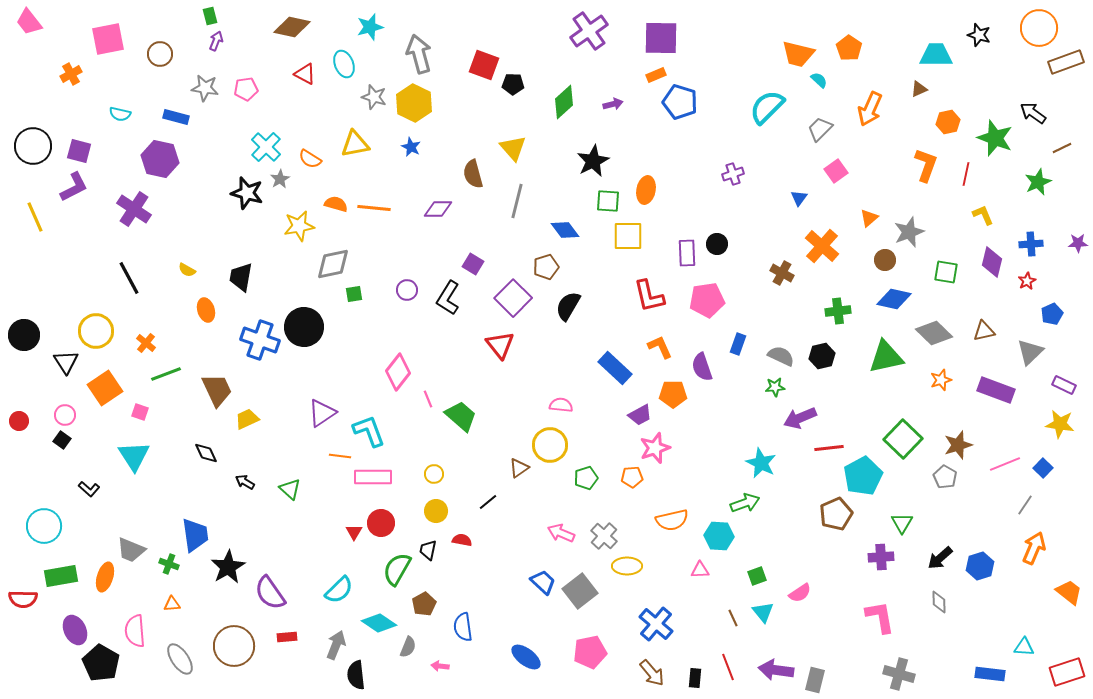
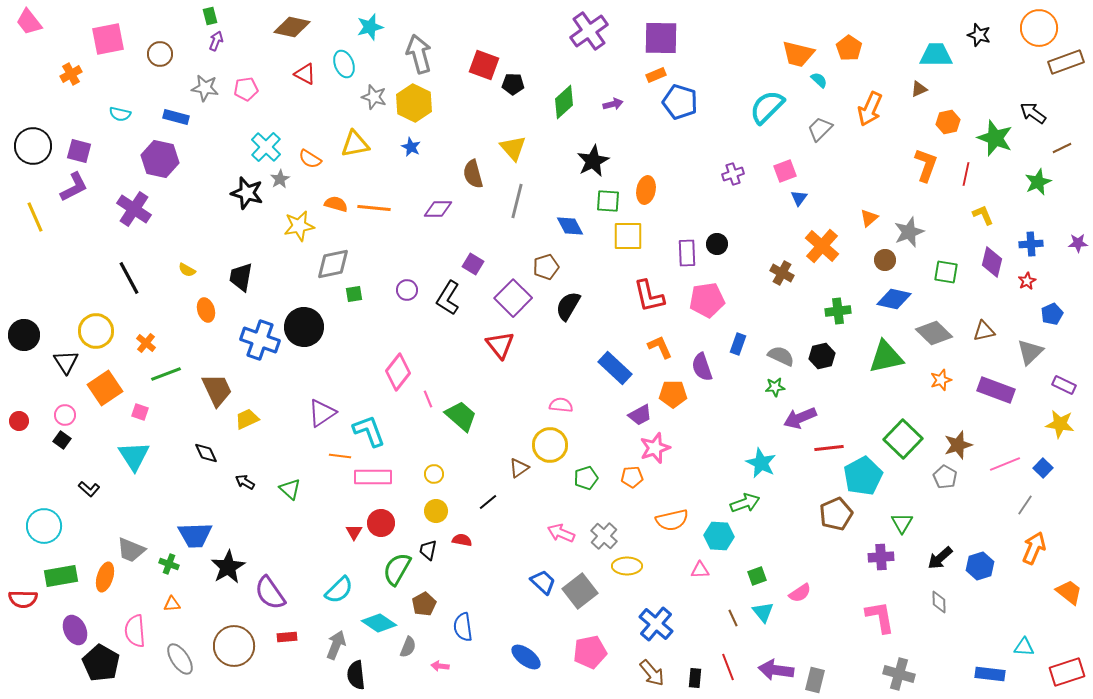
pink square at (836, 171): moved 51 px left; rotated 15 degrees clockwise
blue diamond at (565, 230): moved 5 px right, 4 px up; rotated 8 degrees clockwise
blue trapezoid at (195, 535): rotated 96 degrees clockwise
